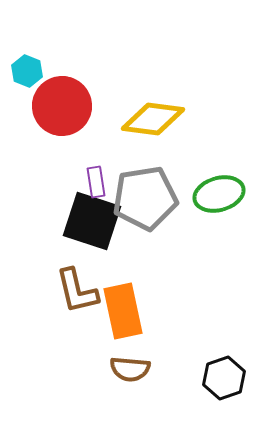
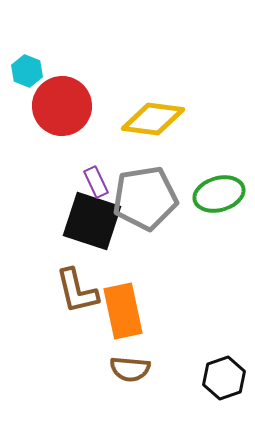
purple rectangle: rotated 16 degrees counterclockwise
